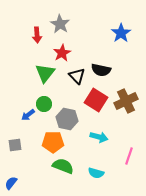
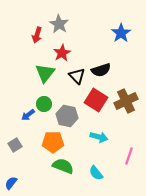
gray star: moved 1 px left
red arrow: rotated 21 degrees clockwise
black semicircle: rotated 30 degrees counterclockwise
gray hexagon: moved 3 px up
gray square: rotated 24 degrees counterclockwise
cyan semicircle: rotated 35 degrees clockwise
